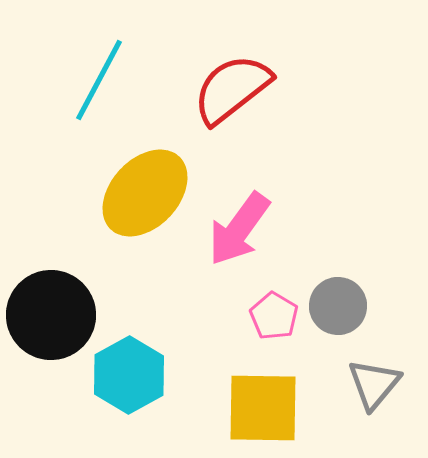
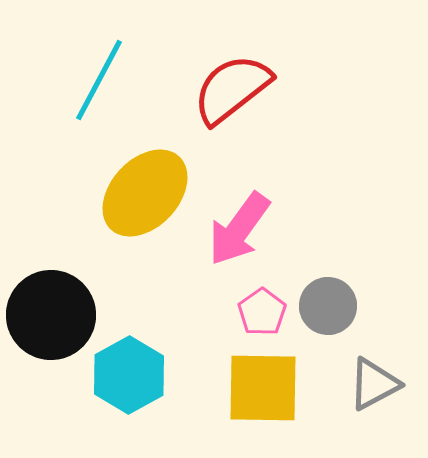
gray circle: moved 10 px left
pink pentagon: moved 12 px left, 4 px up; rotated 6 degrees clockwise
gray triangle: rotated 22 degrees clockwise
yellow square: moved 20 px up
